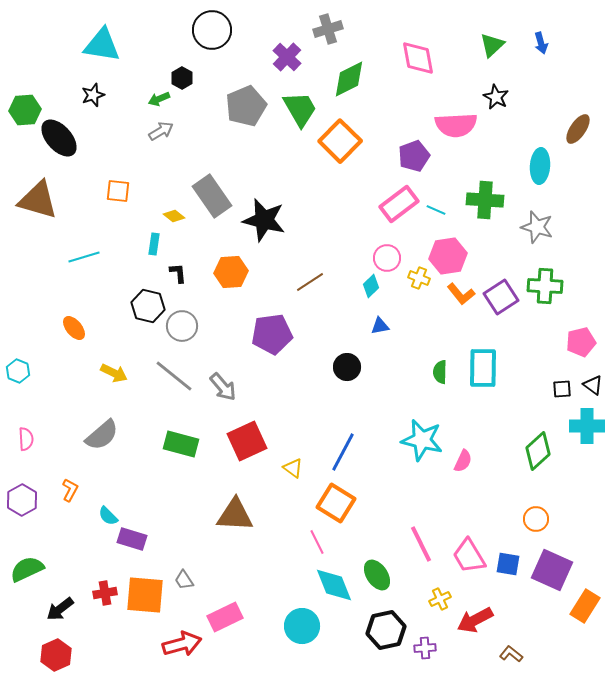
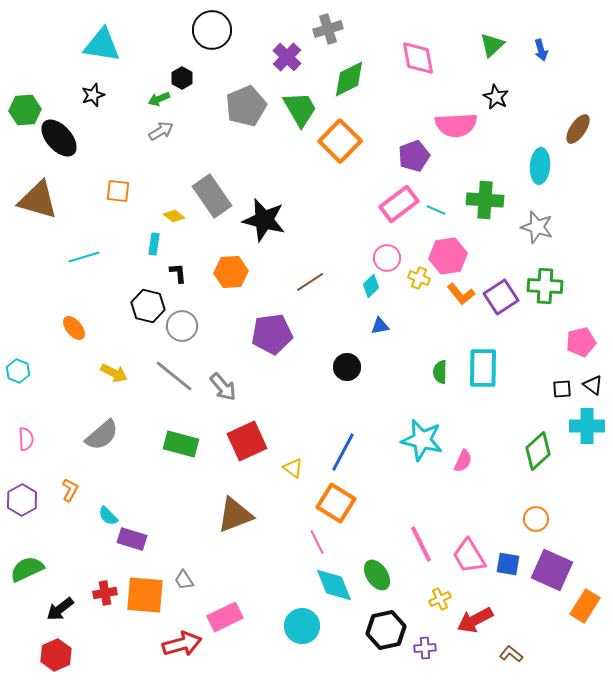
blue arrow at (541, 43): moved 7 px down
brown triangle at (235, 515): rotated 24 degrees counterclockwise
